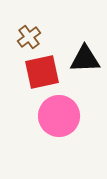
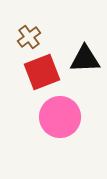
red square: rotated 9 degrees counterclockwise
pink circle: moved 1 px right, 1 px down
